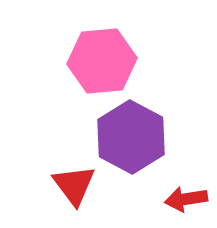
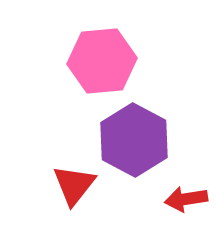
purple hexagon: moved 3 px right, 3 px down
red triangle: rotated 15 degrees clockwise
